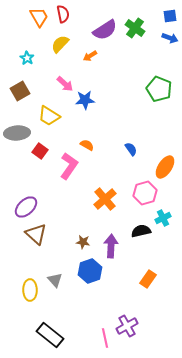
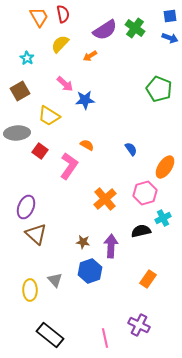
purple ellipse: rotated 25 degrees counterclockwise
purple cross: moved 12 px right, 1 px up; rotated 35 degrees counterclockwise
